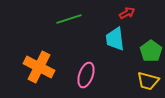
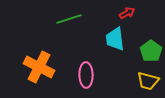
pink ellipse: rotated 20 degrees counterclockwise
